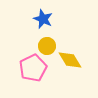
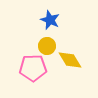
blue star: moved 7 px right, 1 px down
pink pentagon: rotated 24 degrees clockwise
